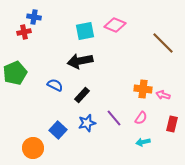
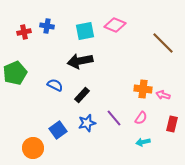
blue cross: moved 13 px right, 9 px down
blue square: rotated 12 degrees clockwise
